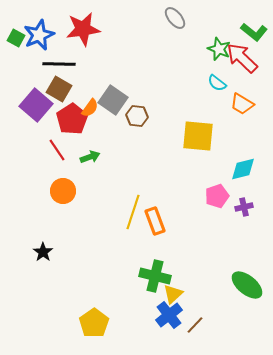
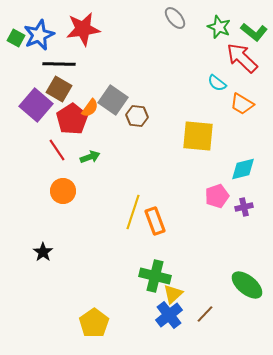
green star: moved 22 px up
brown line: moved 10 px right, 11 px up
